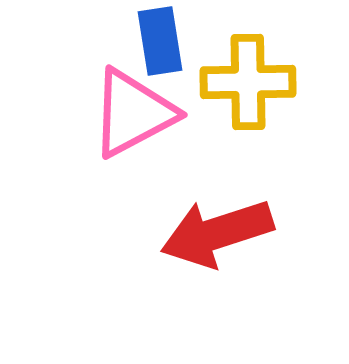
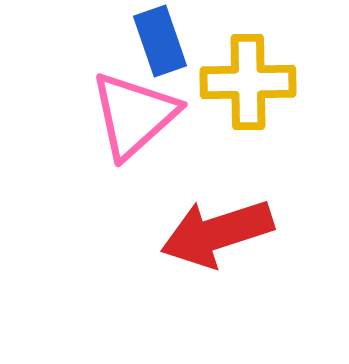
blue rectangle: rotated 10 degrees counterclockwise
pink triangle: moved 1 px right, 2 px down; rotated 14 degrees counterclockwise
